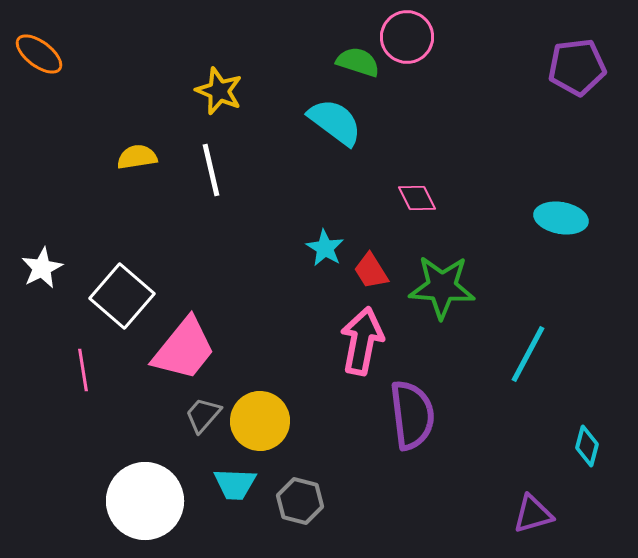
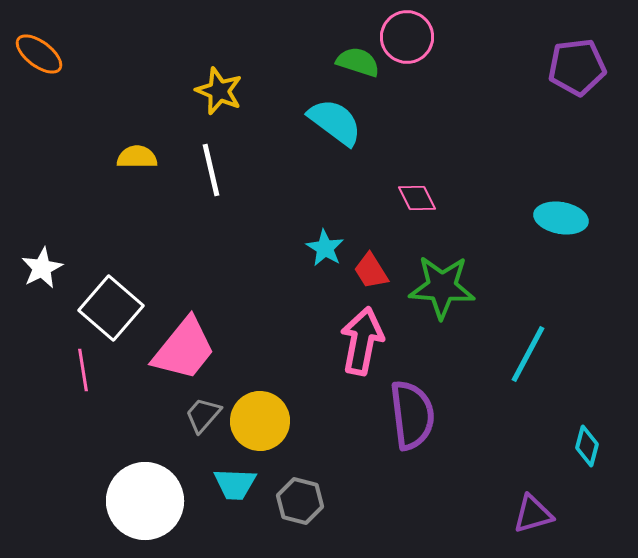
yellow semicircle: rotated 9 degrees clockwise
white square: moved 11 px left, 12 px down
